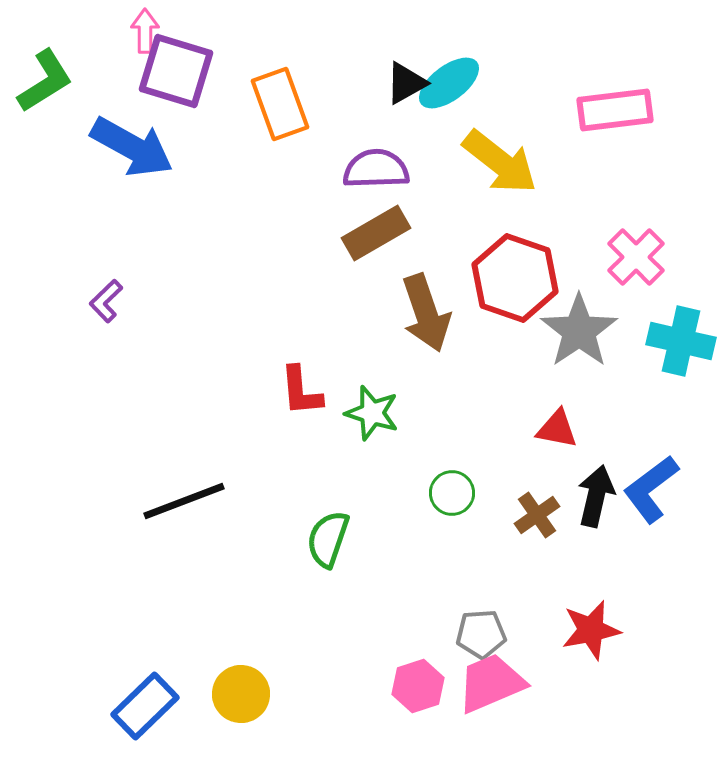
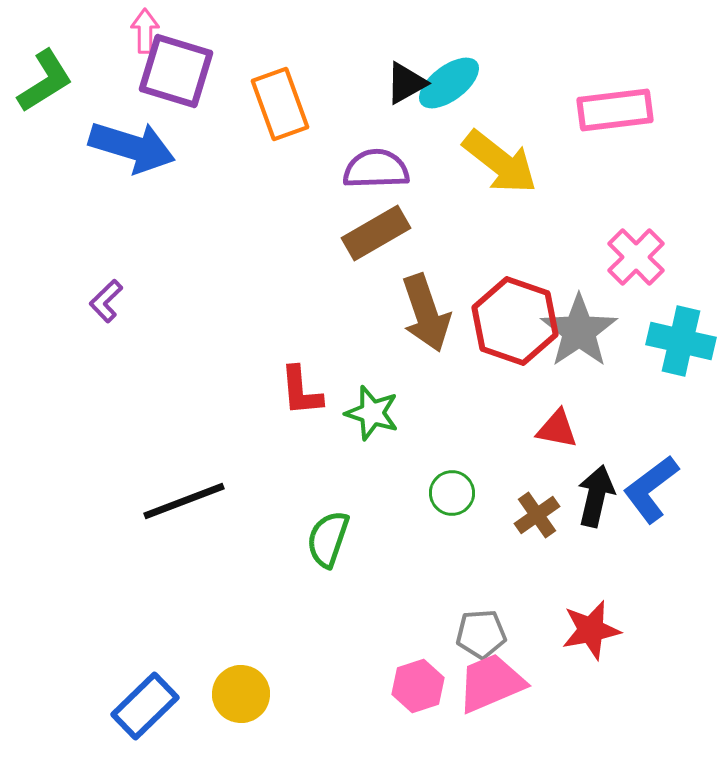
blue arrow: rotated 12 degrees counterclockwise
red hexagon: moved 43 px down
